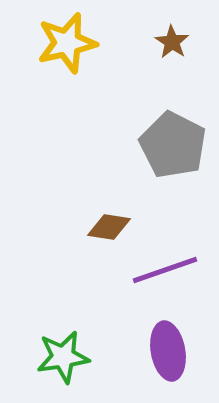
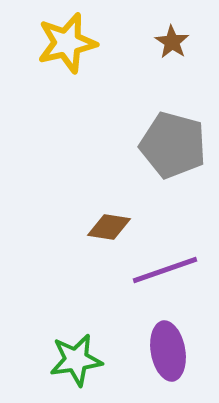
gray pentagon: rotated 12 degrees counterclockwise
green star: moved 13 px right, 3 px down
